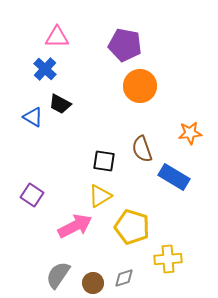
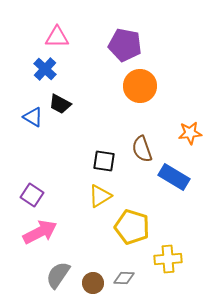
pink arrow: moved 35 px left, 6 px down
gray diamond: rotated 20 degrees clockwise
